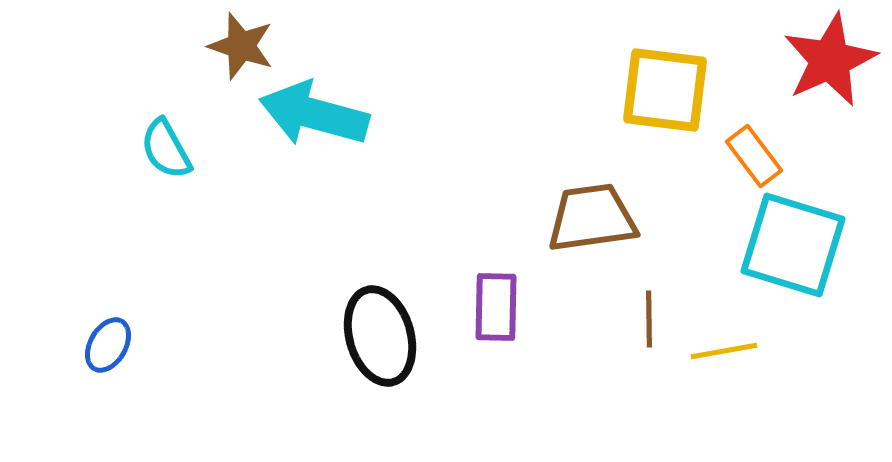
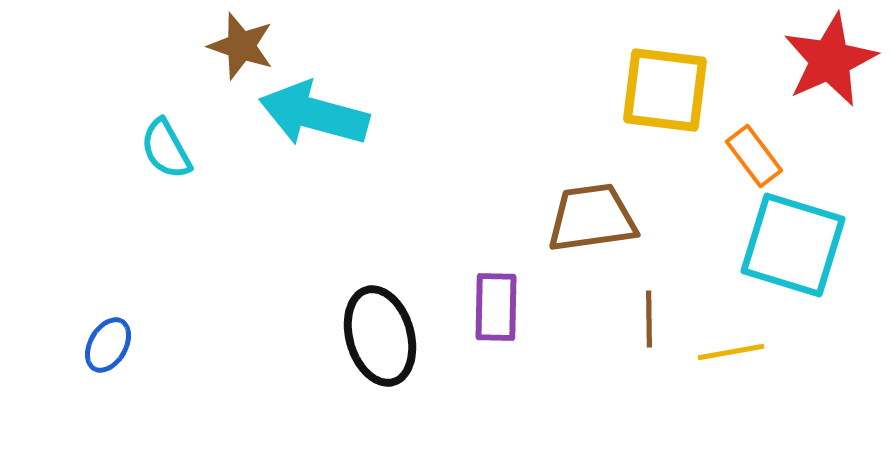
yellow line: moved 7 px right, 1 px down
